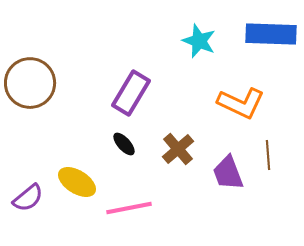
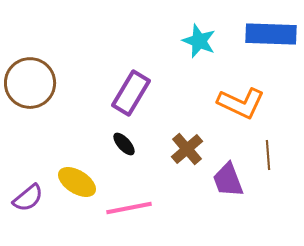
brown cross: moved 9 px right
purple trapezoid: moved 7 px down
